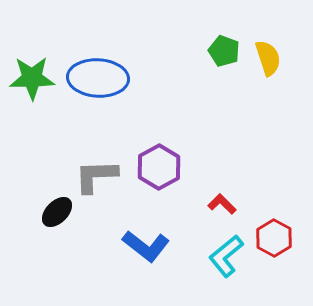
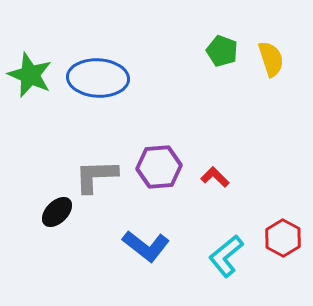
green pentagon: moved 2 px left
yellow semicircle: moved 3 px right, 1 px down
green star: moved 2 px left, 3 px up; rotated 24 degrees clockwise
purple hexagon: rotated 24 degrees clockwise
red L-shape: moved 7 px left, 27 px up
red hexagon: moved 9 px right
